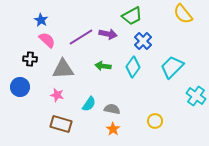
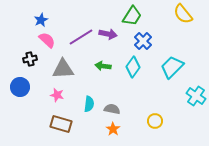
green trapezoid: rotated 30 degrees counterclockwise
blue star: rotated 16 degrees clockwise
black cross: rotated 16 degrees counterclockwise
cyan semicircle: rotated 28 degrees counterclockwise
